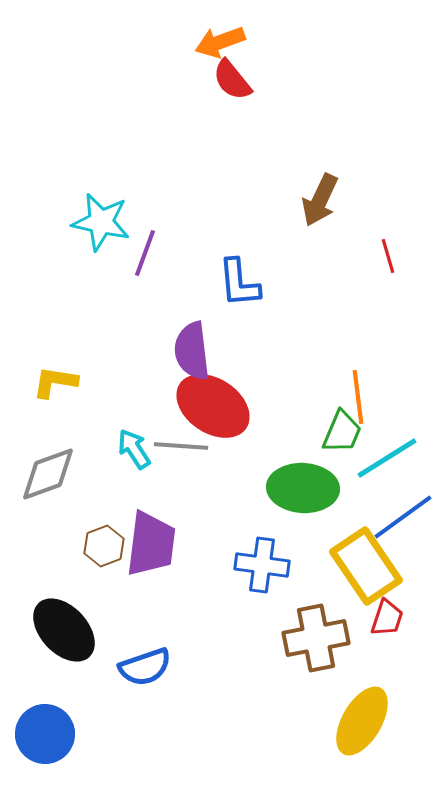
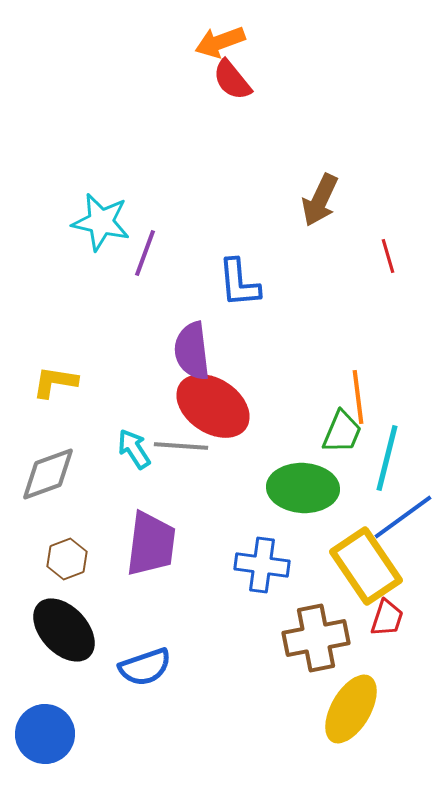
cyan line: rotated 44 degrees counterclockwise
brown hexagon: moved 37 px left, 13 px down
yellow ellipse: moved 11 px left, 12 px up
